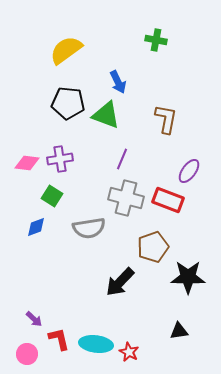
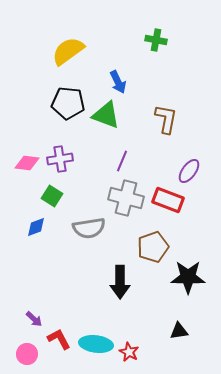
yellow semicircle: moved 2 px right, 1 px down
purple line: moved 2 px down
black arrow: rotated 44 degrees counterclockwise
red L-shape: rotated 15 degrees counterclockwise
